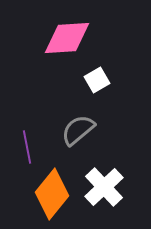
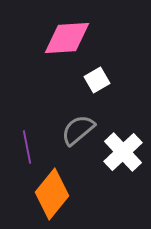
white cross: moved 19 px right, 35 px up
